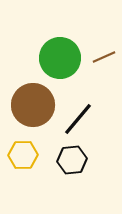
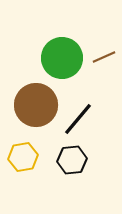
green circle: moved 2 px right
brown circle: moved 3 px right
yellow hexagon: moved 2 px down; rotated 8 degrees counterclockwise
